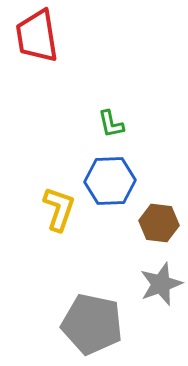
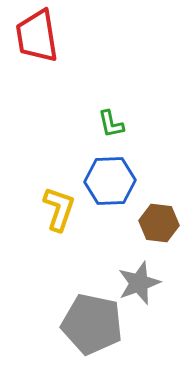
gray star: moved 22 px left, 1 px up
